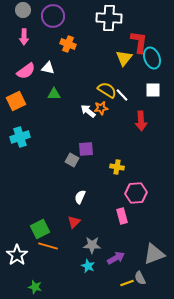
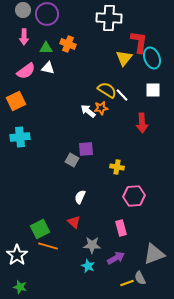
purple circle: moved 6 px left, 2 px up
green triangle: moved 8 px left, 46 px up
red arrow: moved 1 px right, 2 px down
cyan cross: rotated 12 degrees clockwise
pink hexagon: moved 2 px left, 3 px down
pink rectangle: moved 1 px left, 12 px down
red triangle: rotated 32 degrees counterclockwise
green star: moved 15 px left
